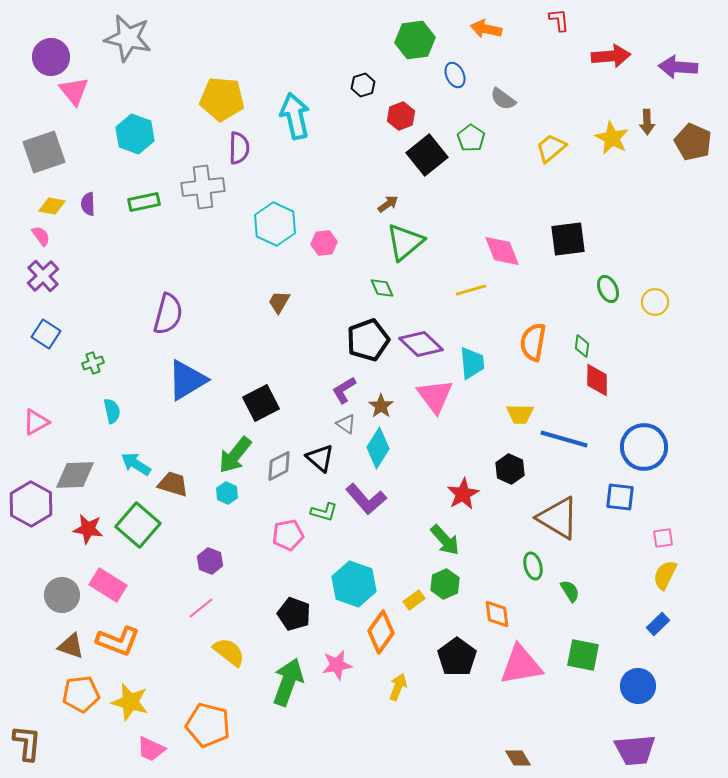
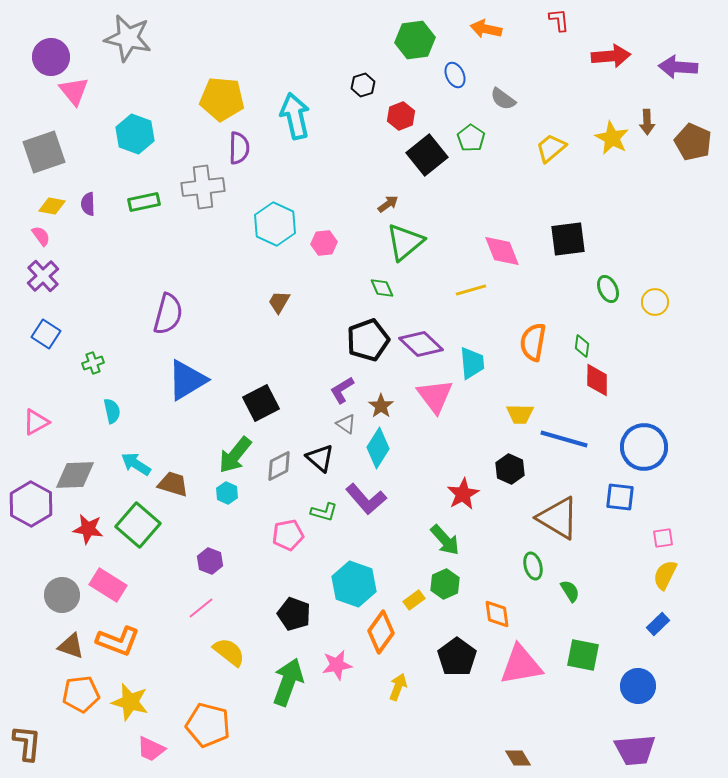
purple L-shape at (344, 390): moved 2 px left
